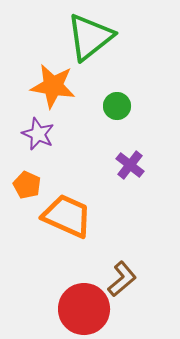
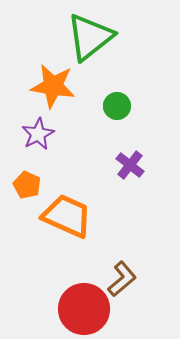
purple star: rotated 20 degrees clockwise
